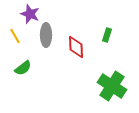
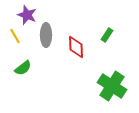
purple star: moved 3 px left, 1 px down
green rectangle: rotated 16 degrees clockwise
